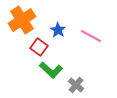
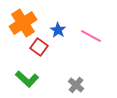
orange cross: moved 1 px right, 3 px down
green L-shape: moved 24 px left, 9 px down
